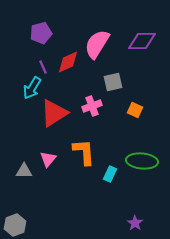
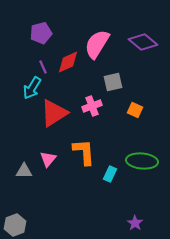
purple diamond: moved 1 px right, 1 px down; rotated 40 degrees clockwise
